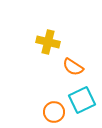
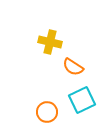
yellow cross: moved 2 px right
orange circle: moved 7 px left
